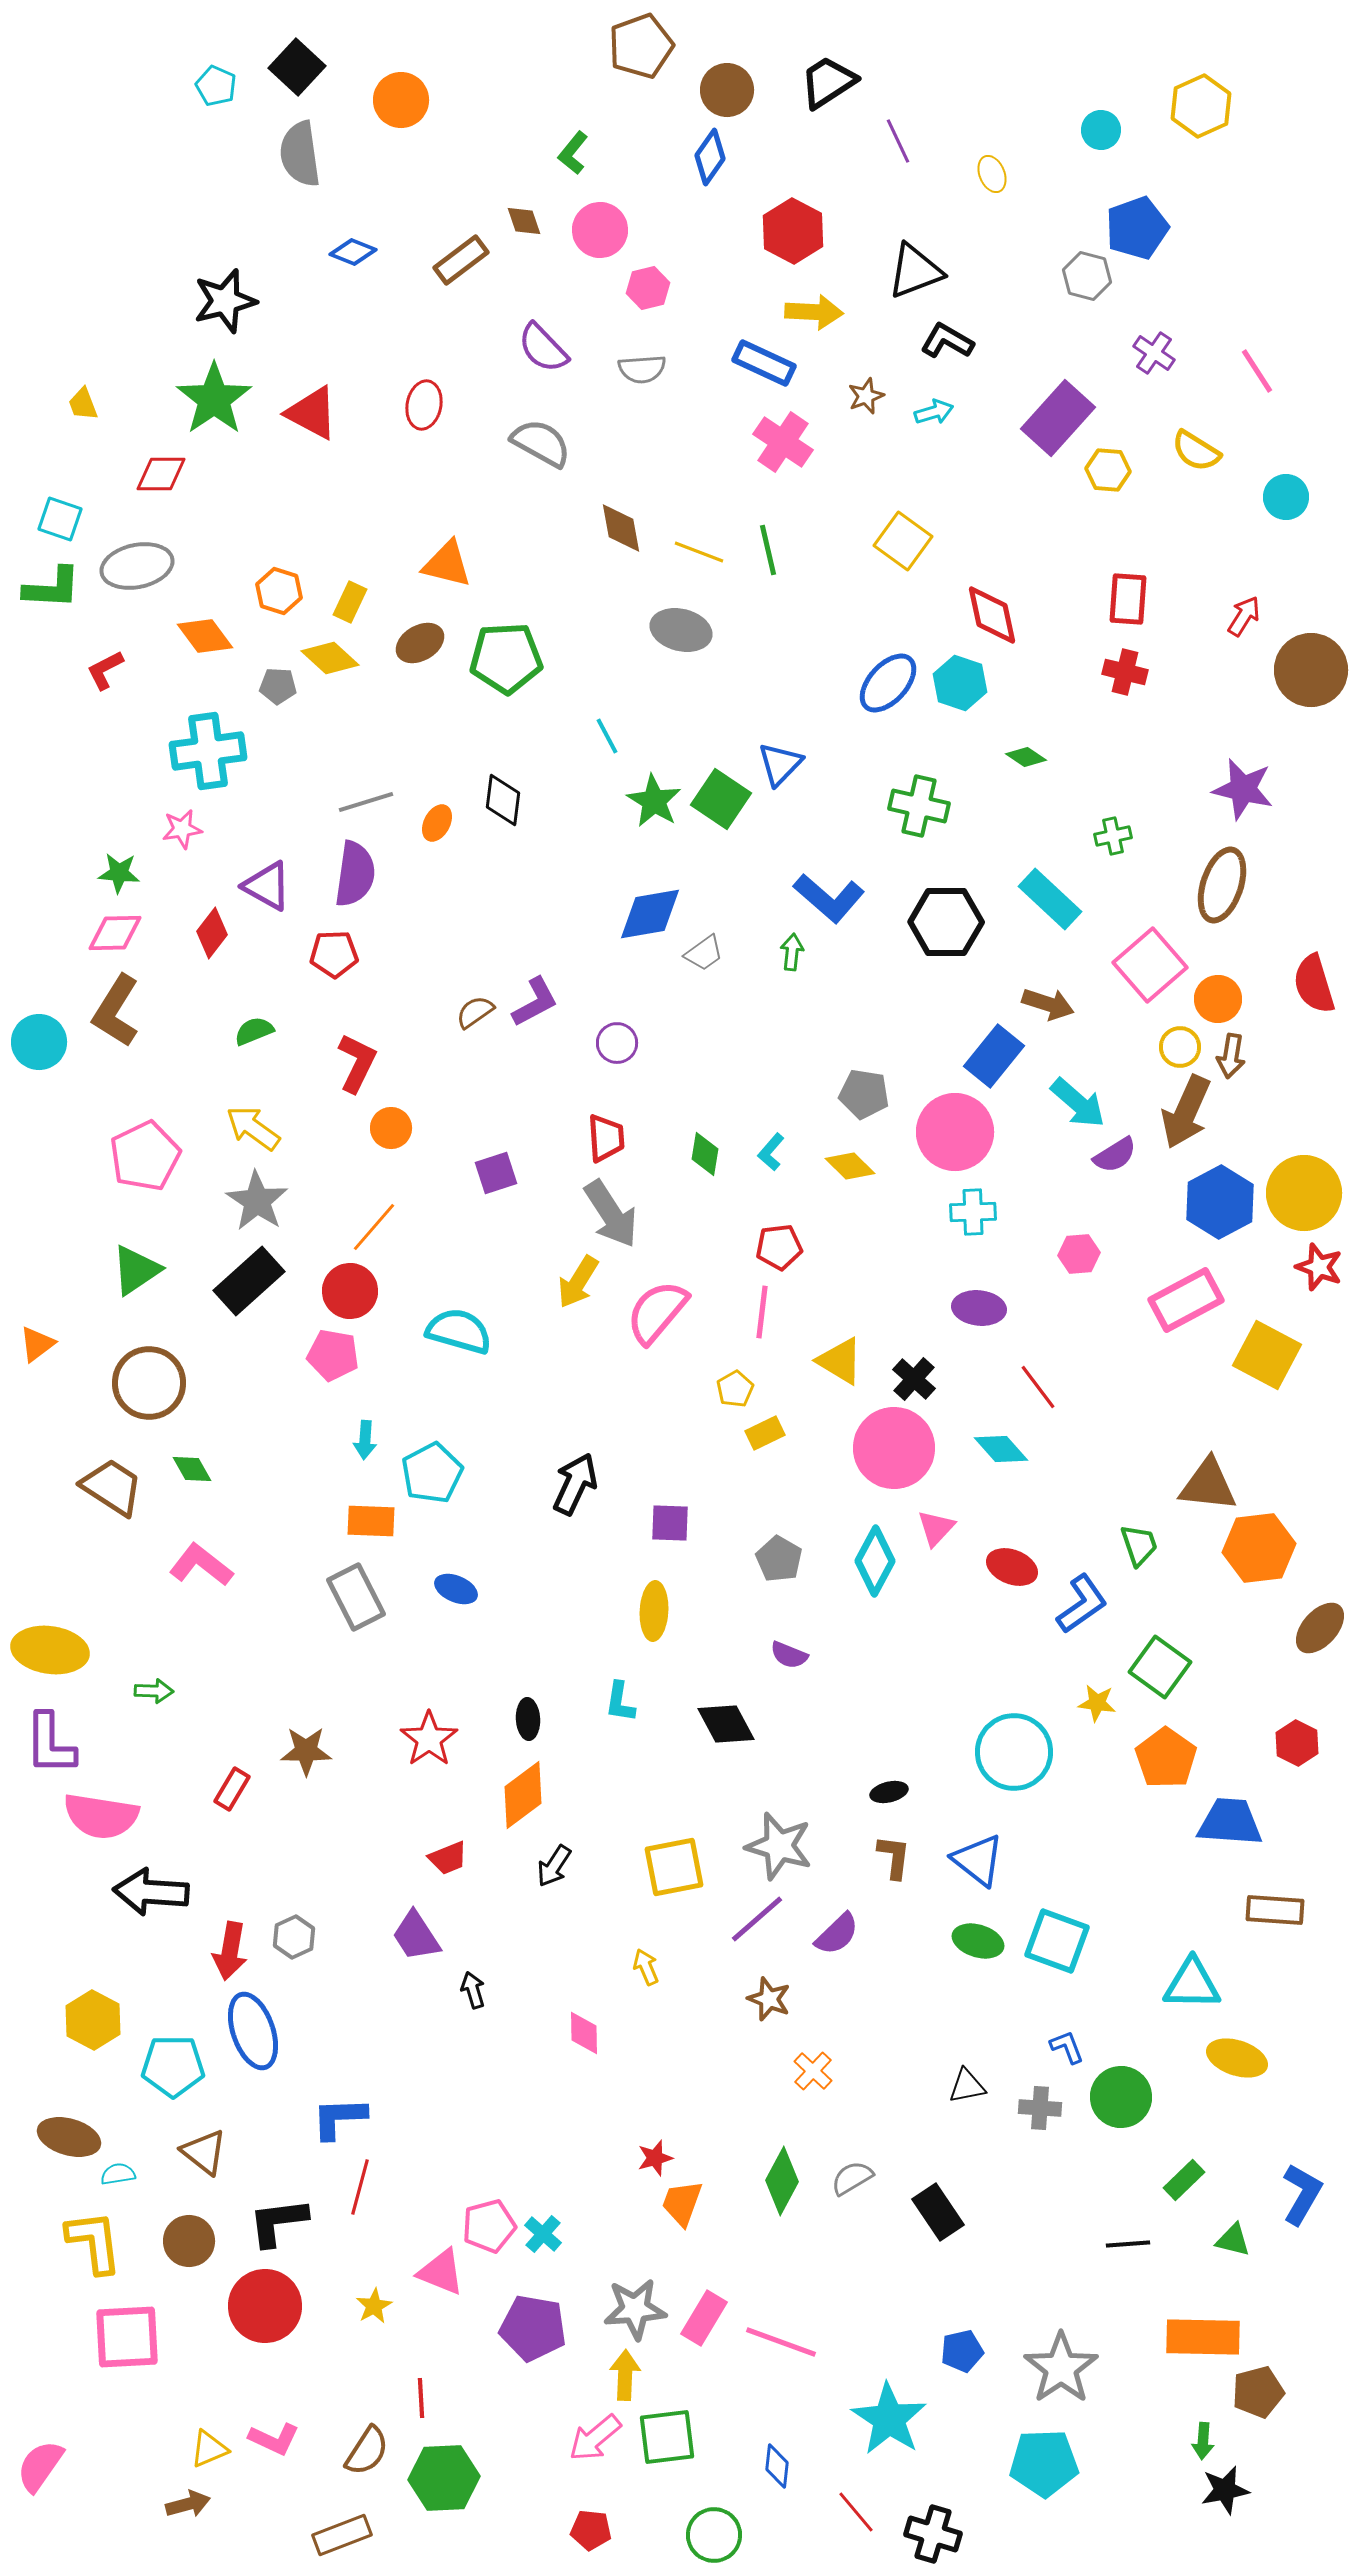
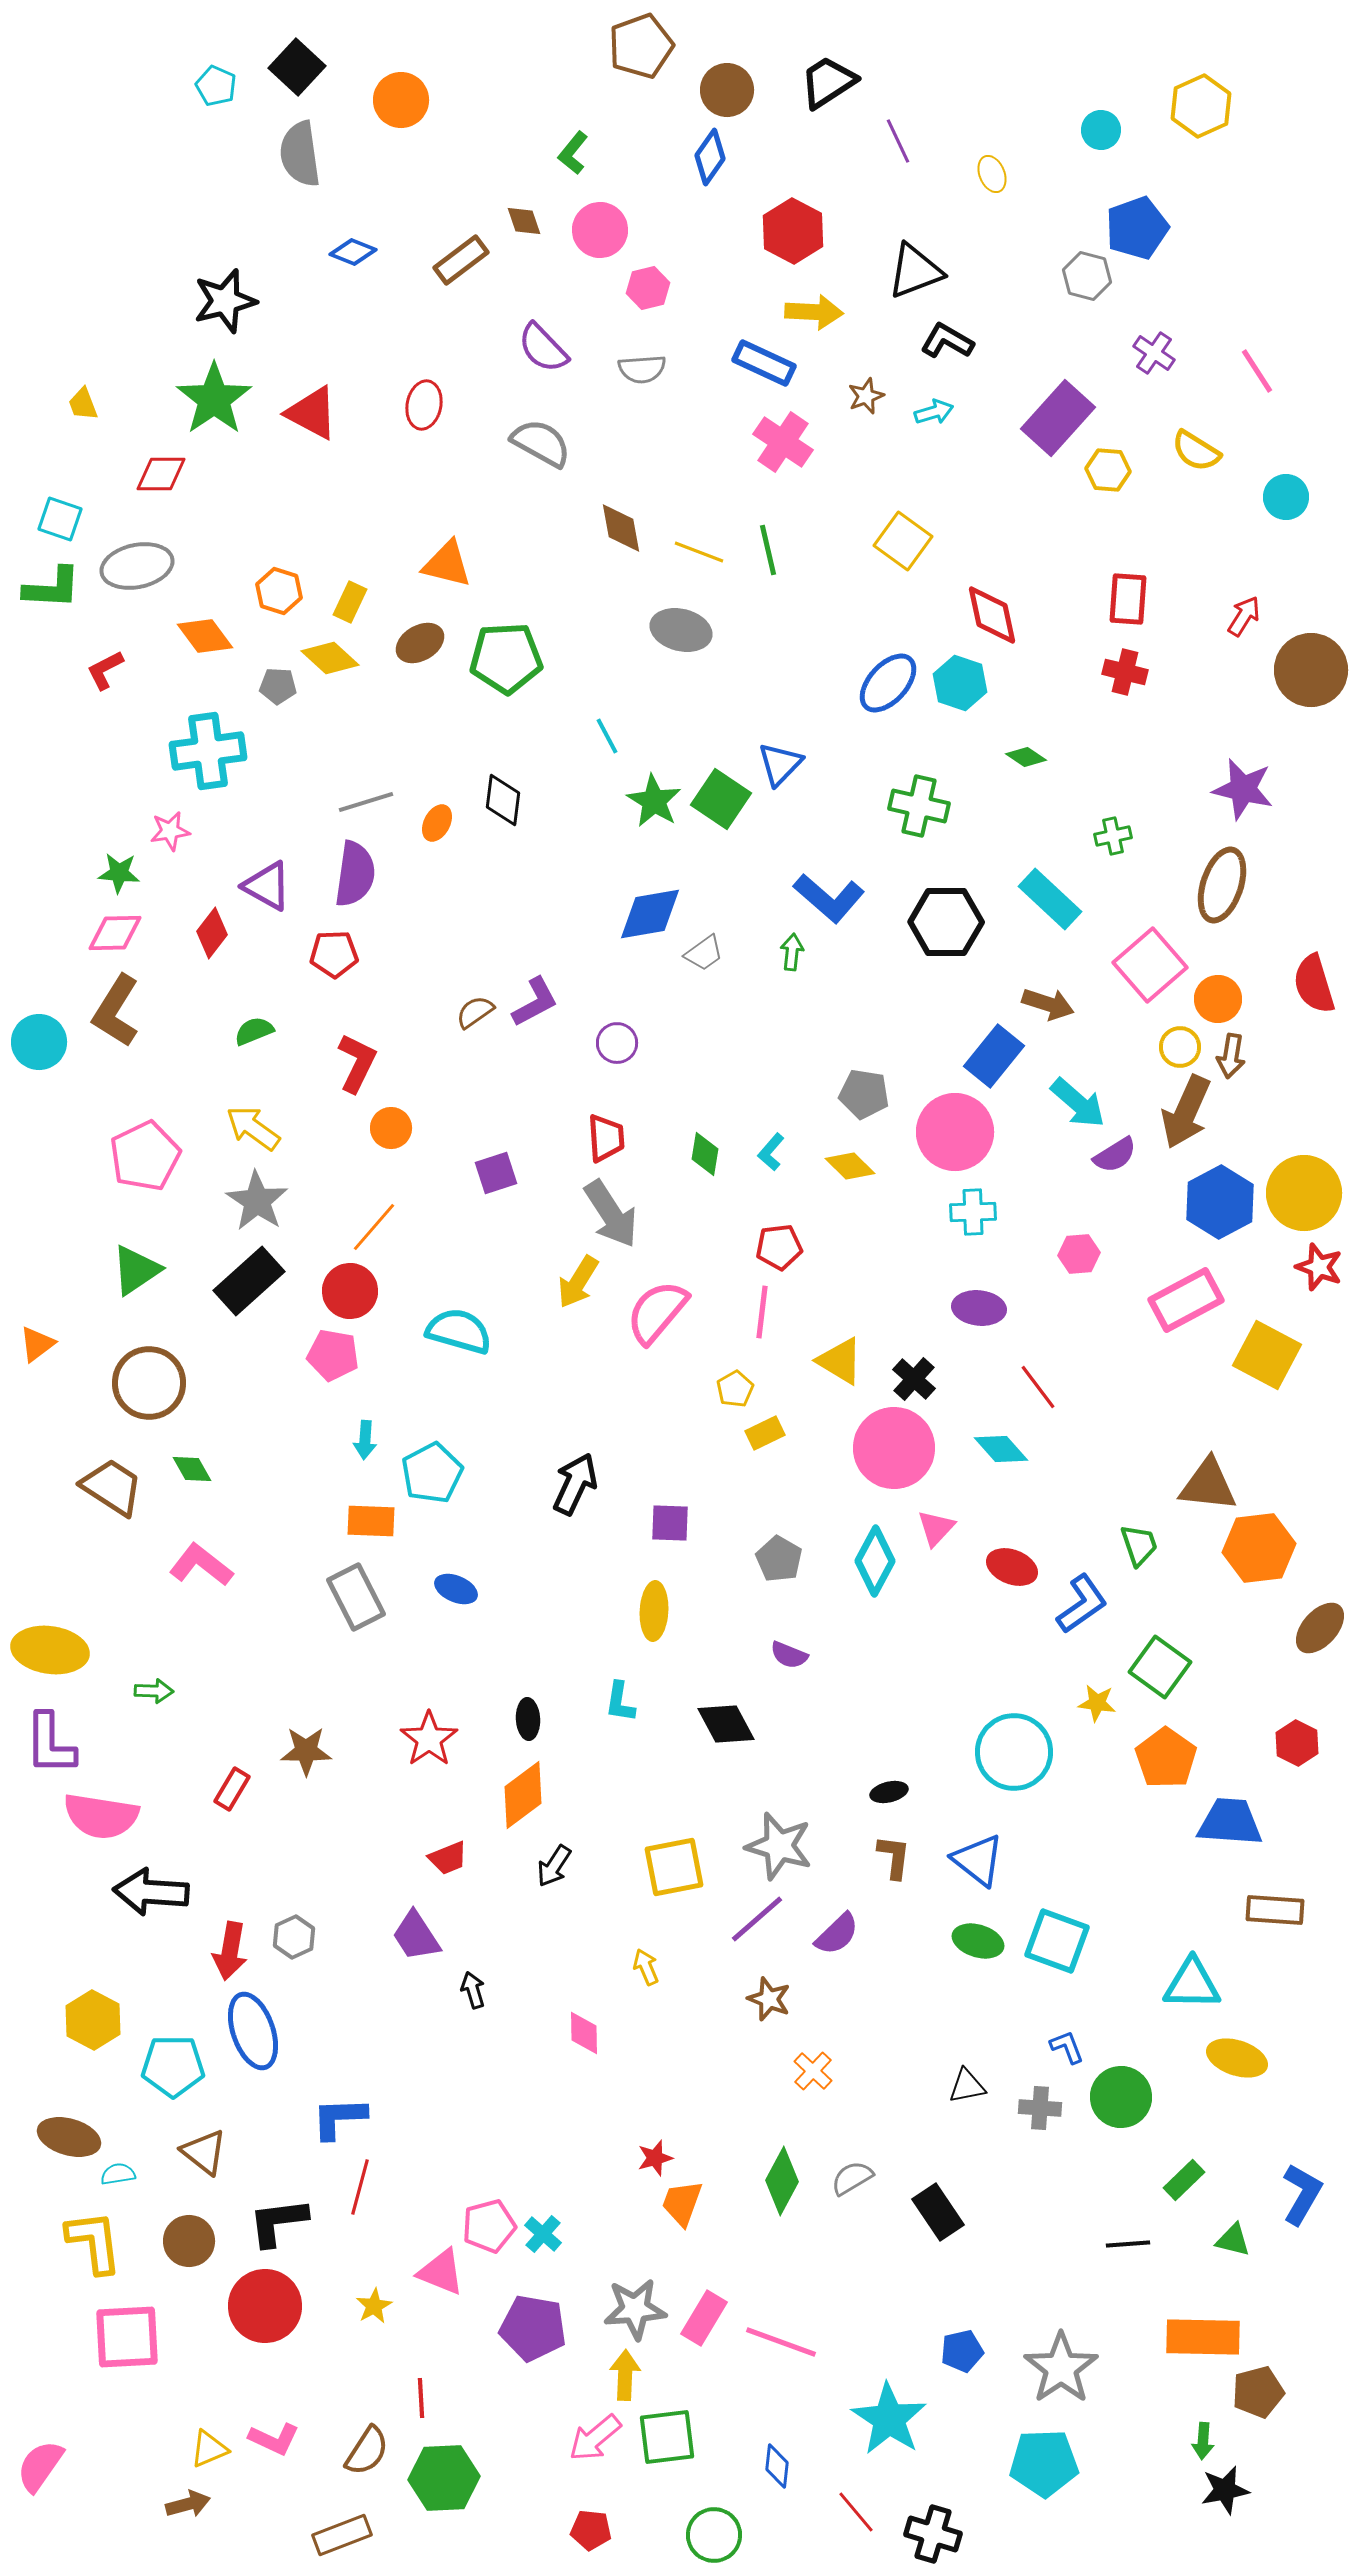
pink star at (182, 829): moved 12 px left, 2 px down
